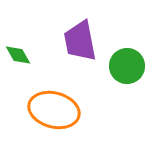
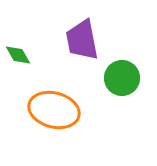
purple trapezoid: moved 2 px right, 1 px up
green circle: moved 5 px left, 12 px down
